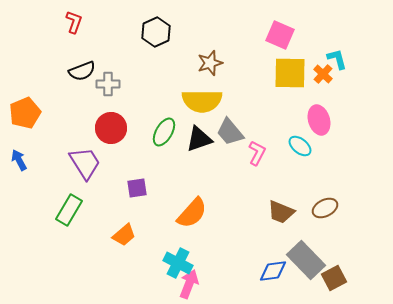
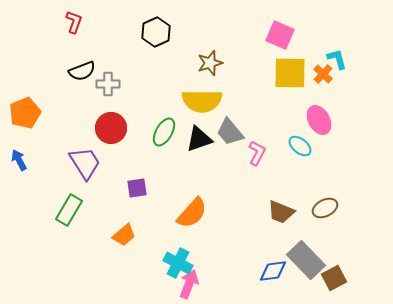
pink ellipse: rotated 12 degrees counterclockwise
